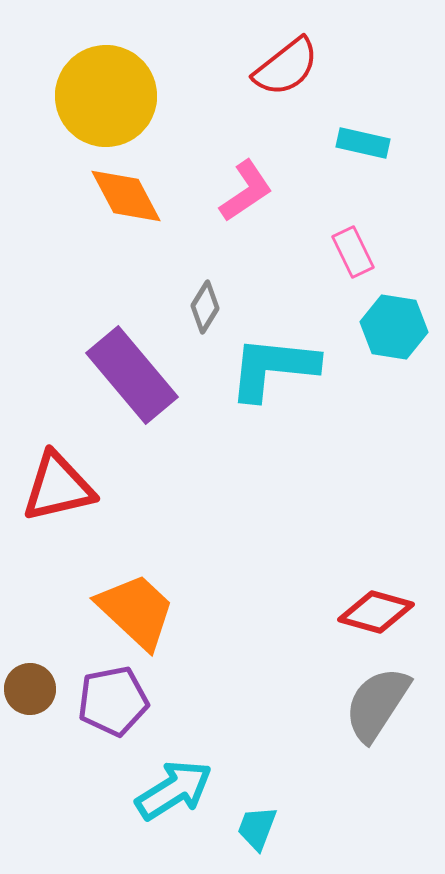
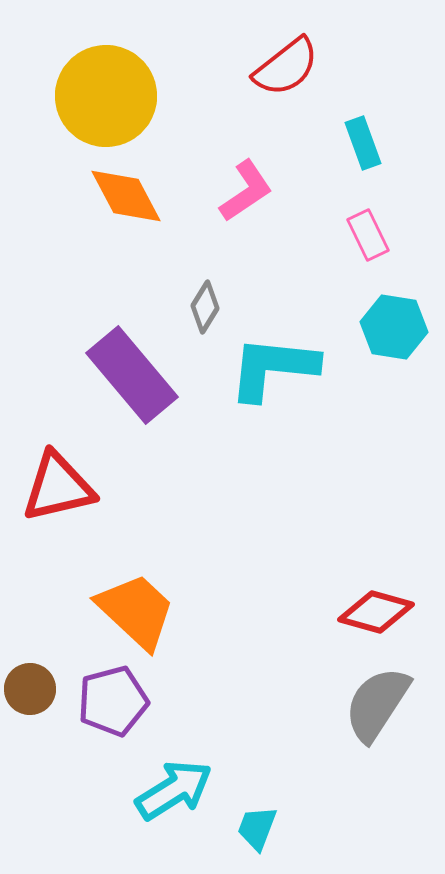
cyan rectangle: rotated 57 degrees clockwise
pink rectangle: moved 15 px right, 17 px up
purple pentagon: rotated 4 degrees counterclockwise
